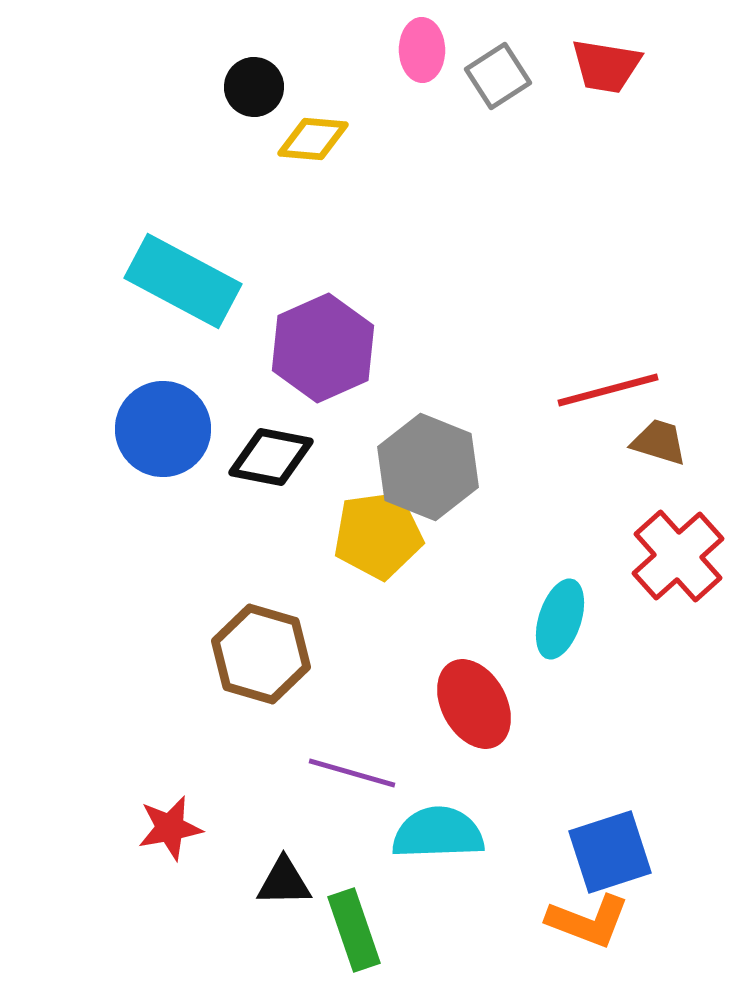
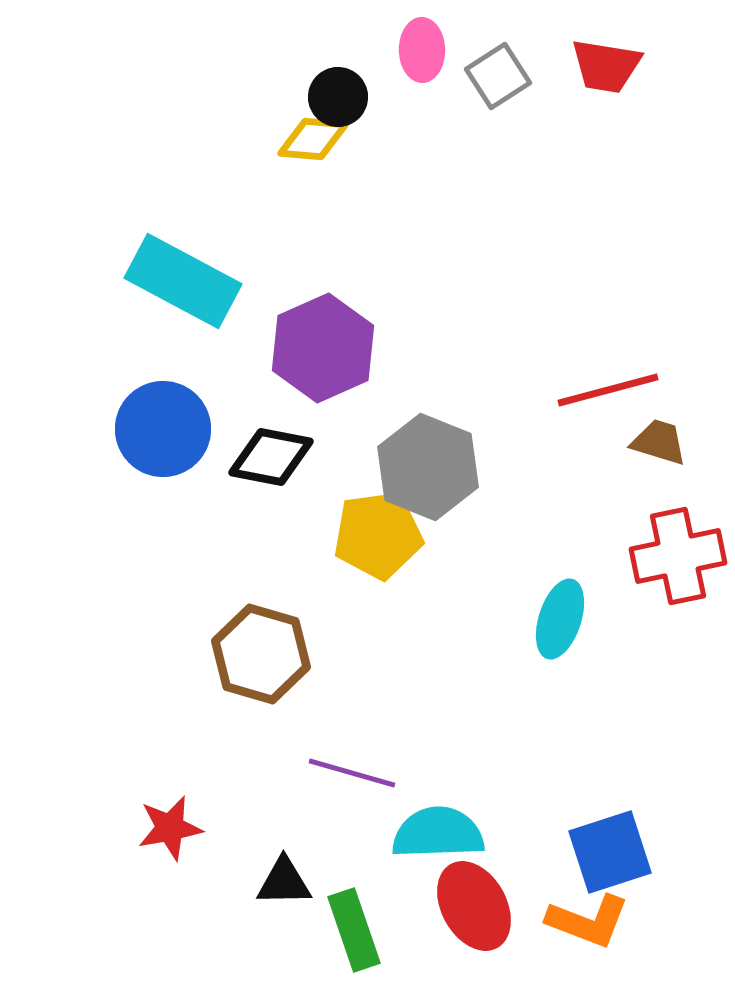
black circle: moved 84 px right, 10 px down
red cross: rotated 30 degrees clockwise
red ellipse: moved 202 px down
